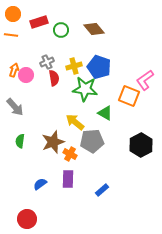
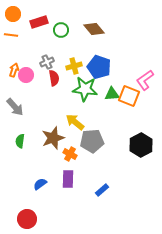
green triangle: moved 7 px right, 19 px up; rotated 35 degrees counterclockwise
brown star: moved 4 px up
